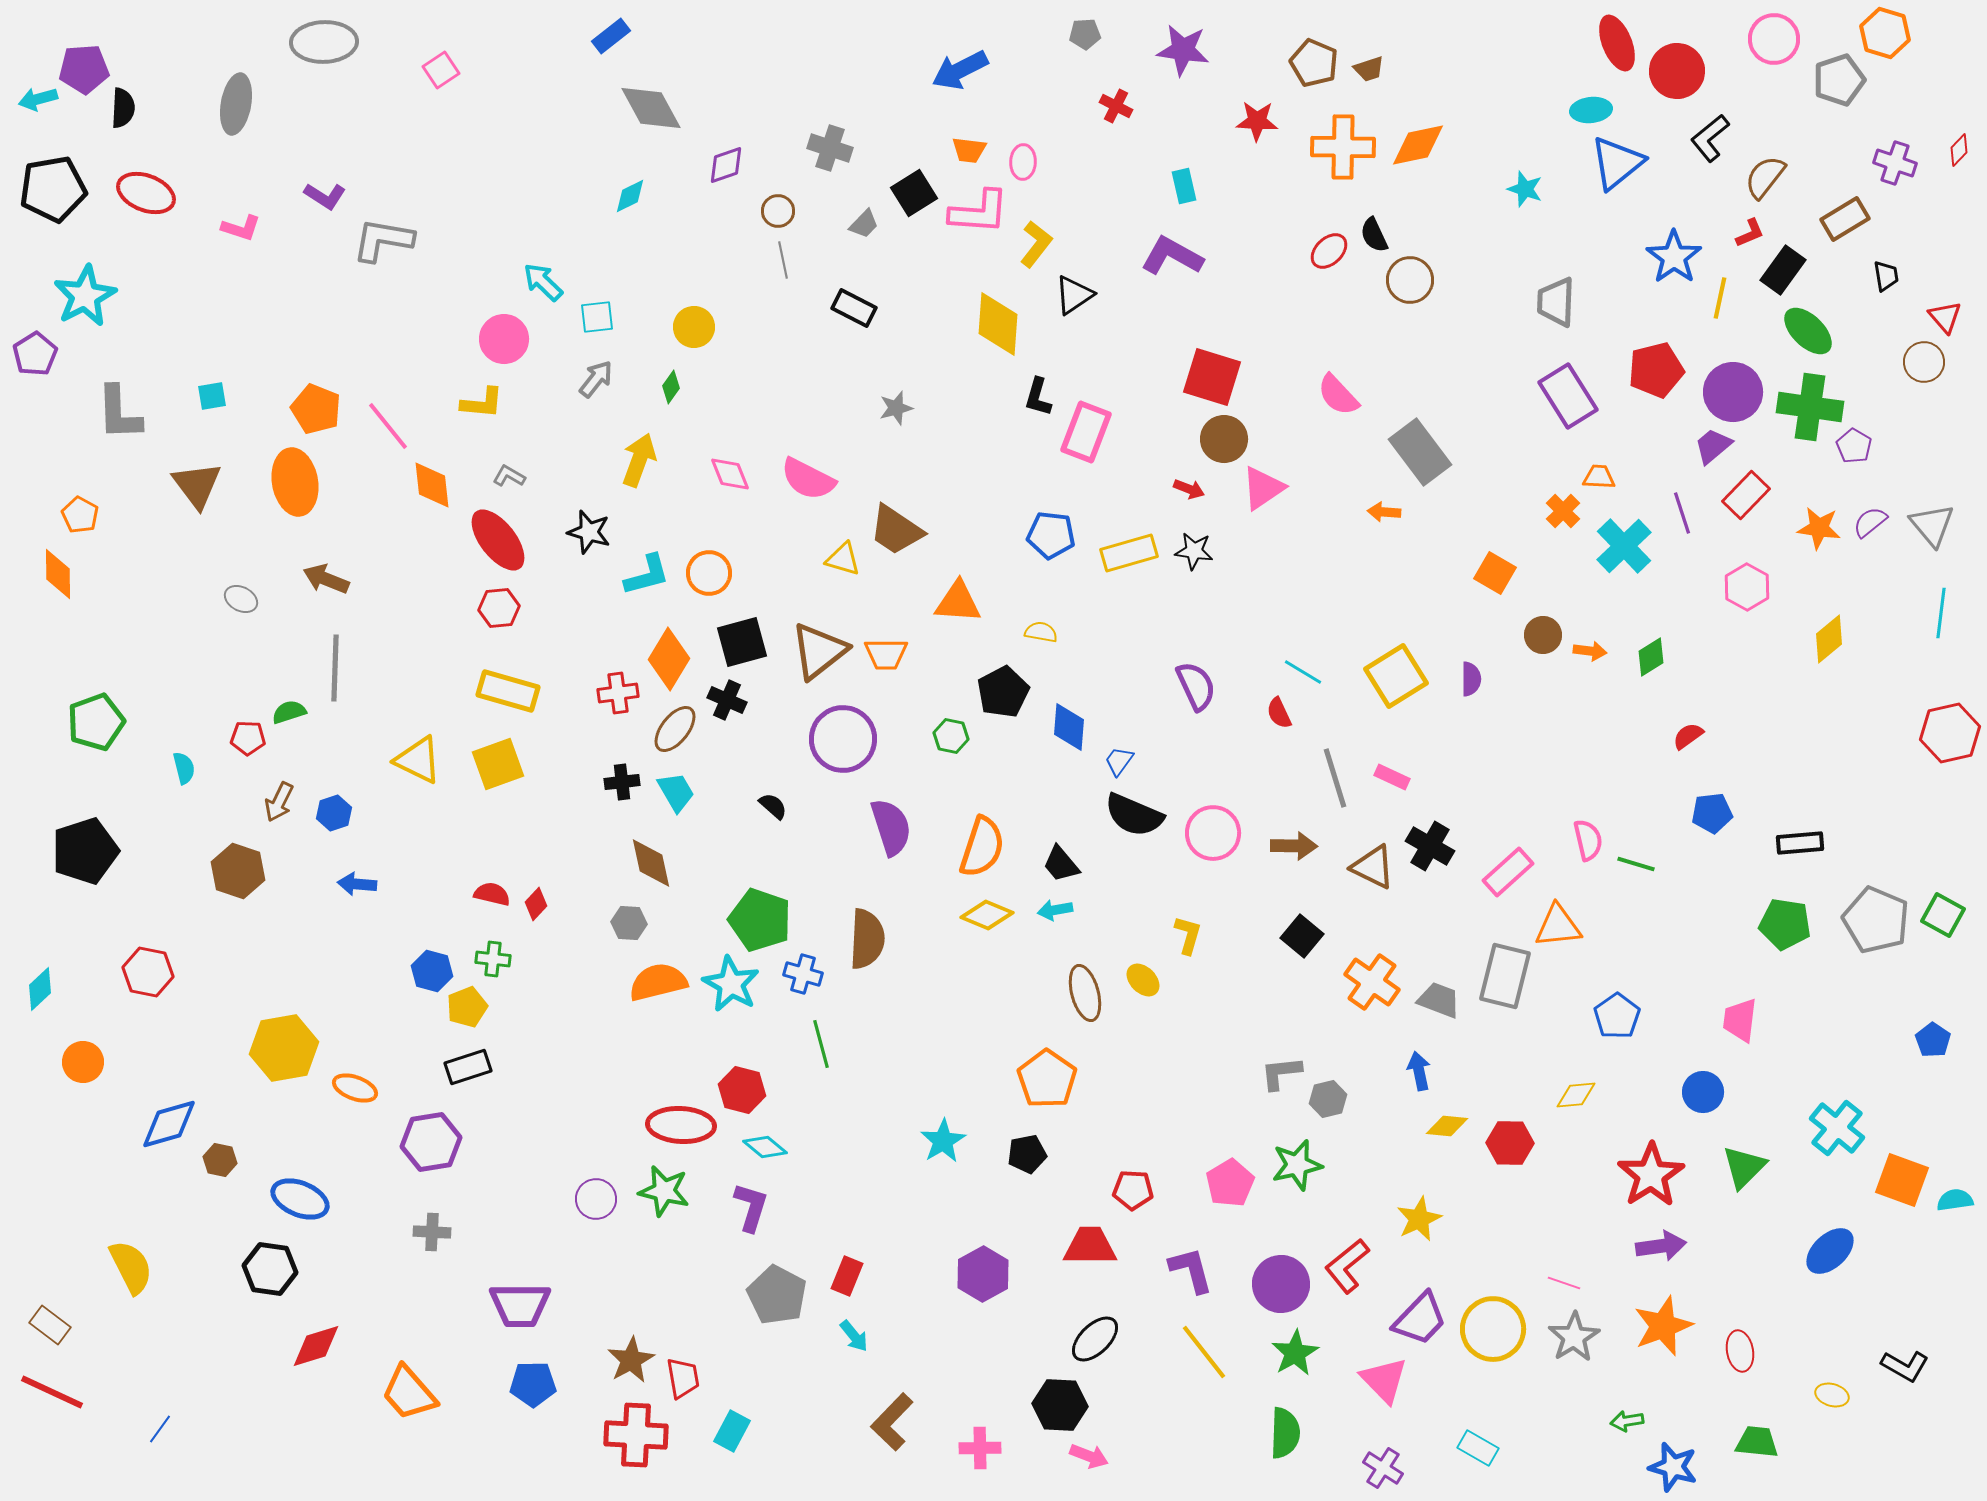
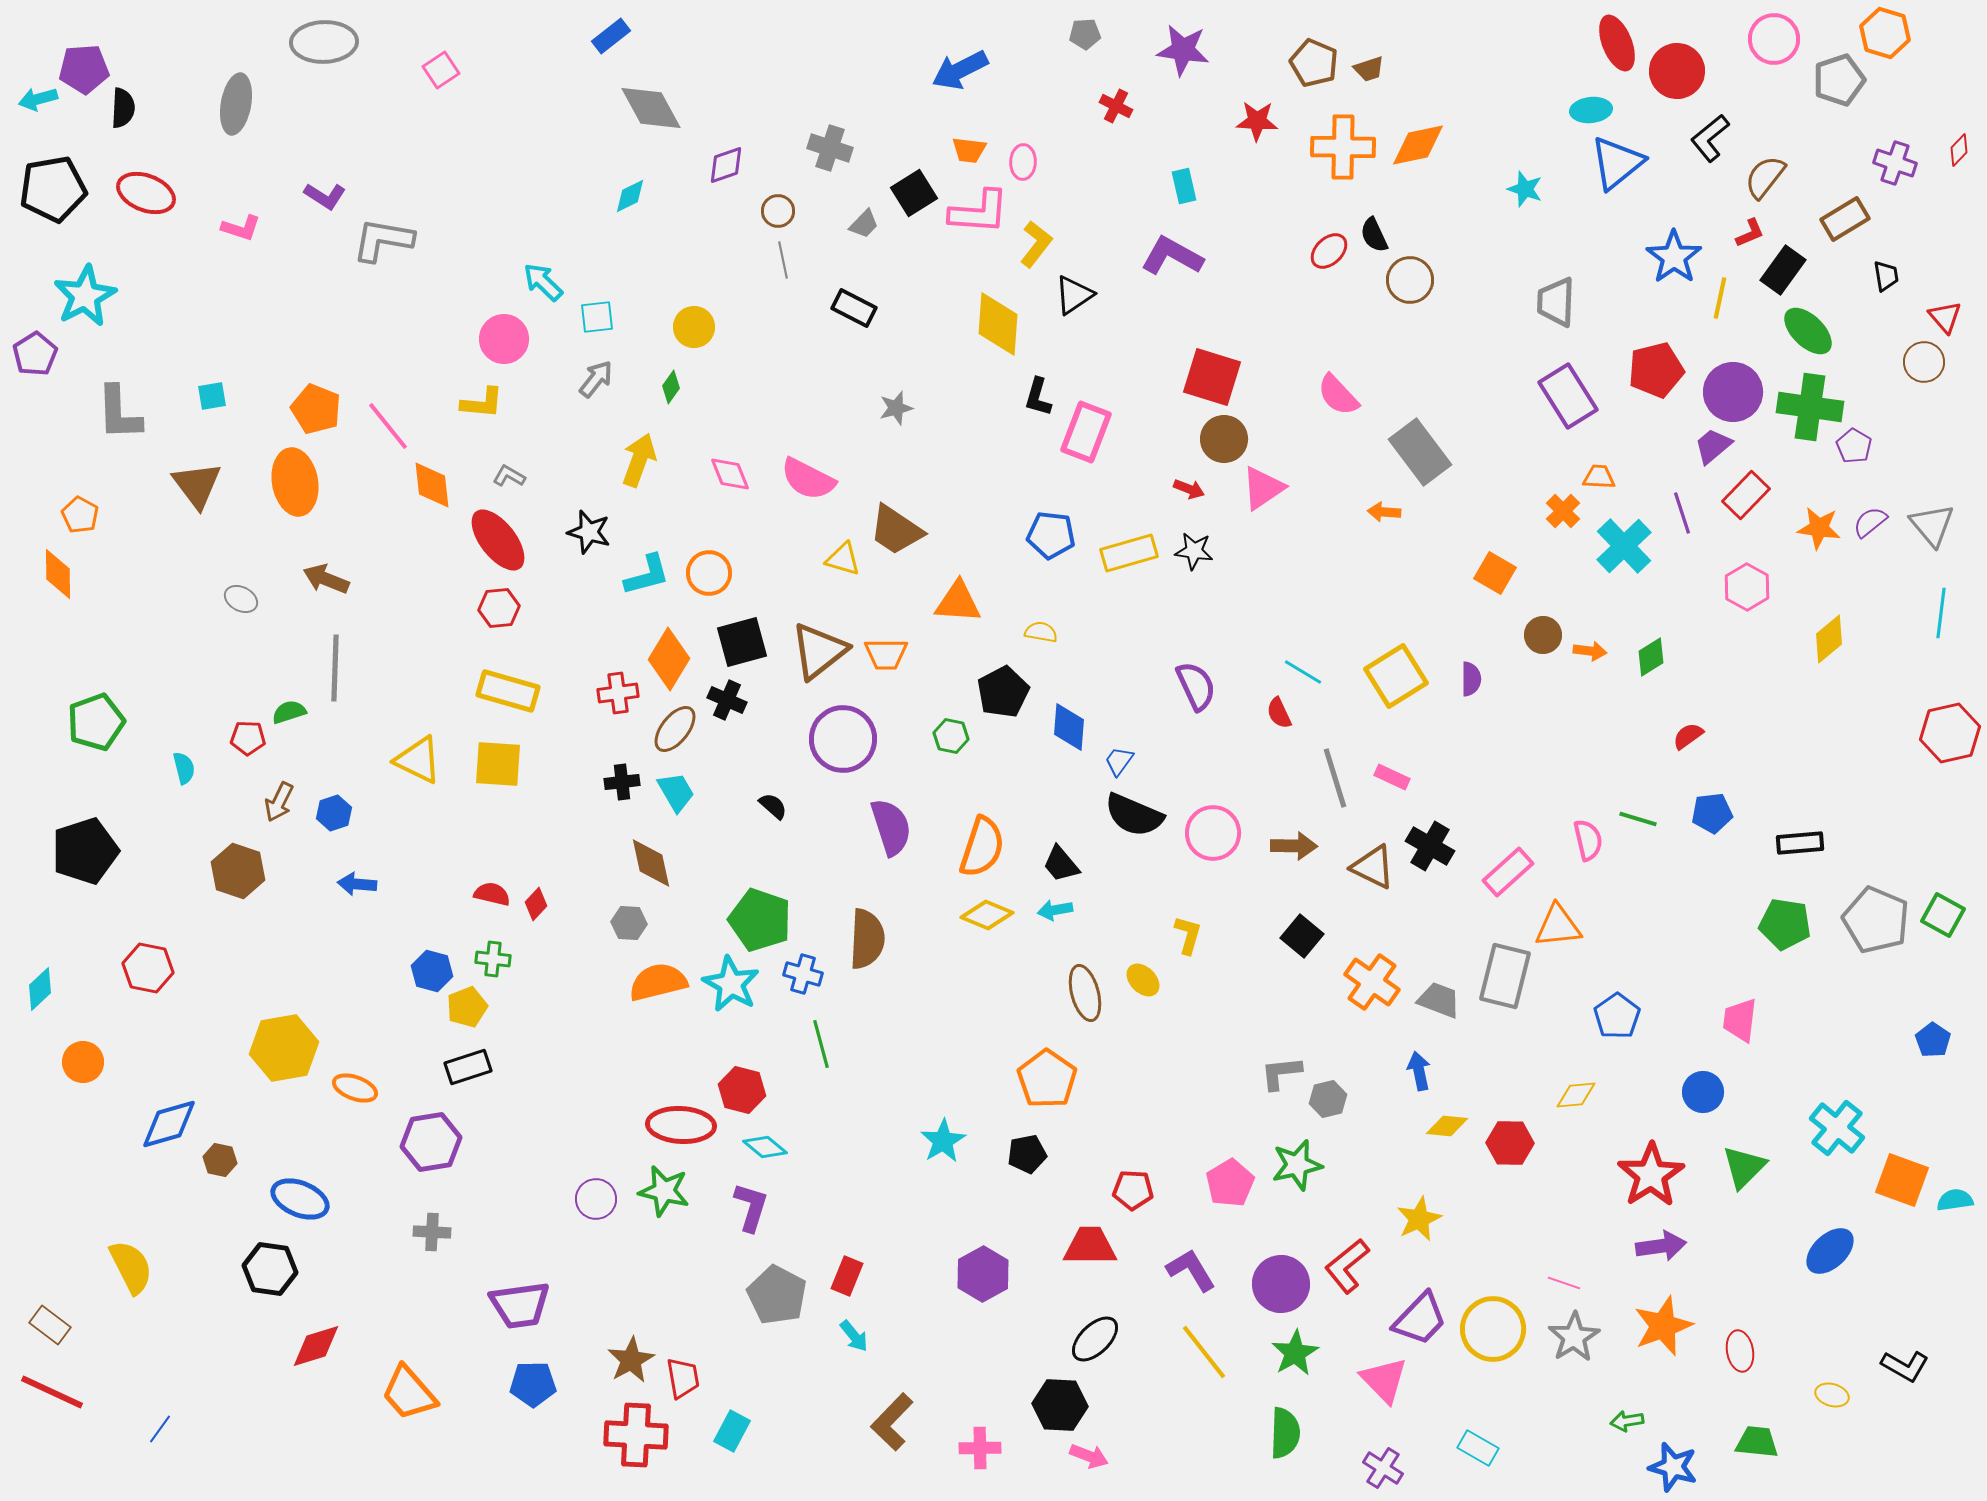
yellow square at (498, 764): rotated 24 degrees clockwise
green line at (1636, 864): moved 2 px right, 45 px up
red hexagon at (148, 972): moved 4 px up
purple L-shape at (1191, 1270): rotated 16 degrees counterclockwise
purple trapezoid at (520, 1305): rotated 8 degrees counterclockwise
